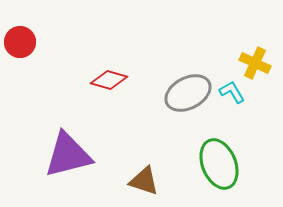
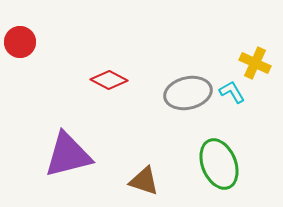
red diamond: rotated 12 degrees clockwise
gray ellipse: rotated 15 degrees clockwise
